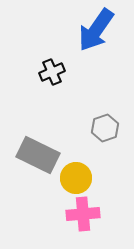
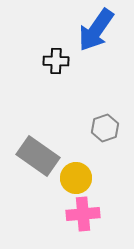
black cross: moved 4 px right, 11 px up; rotated 25 degrees clockwise
gray rectangle: moved 1 px down; rotated 9 degrees clockwise
